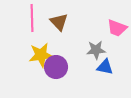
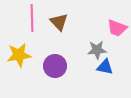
gray star: moved 1 px right
yellow star: moved 22 px left
purple circle: moved 1 px left, 1 px up
